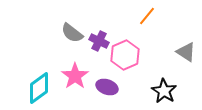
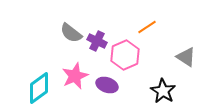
orange line: moved 11 px down; rotated 18 degrees clockwise
gray semicircle: moved 1 px left
purple cross: moved 2 px left
gray triangle: moved 5 px down
pink star: rotated 12 degrees clockwise
purple ellipse: moved 2 px up
black star: moved 1 px left
